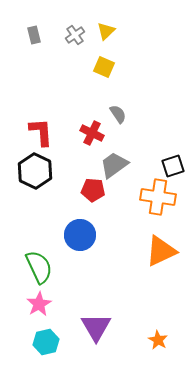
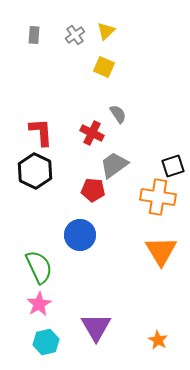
gray rectangle: rotated 18 degrees clockwise
orange triangle: rotated 36 degrees counterclockwise
